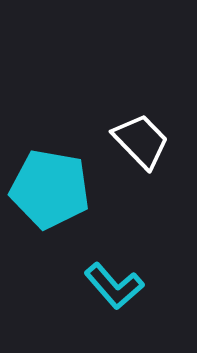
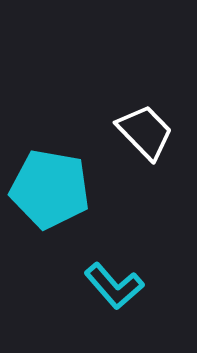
white trapezoid: moved 4 px right, 9 px up
